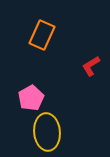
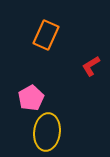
orange rectangle: moved 4 px right
yellow ellipse: rotated 12 degrees clockwise
